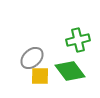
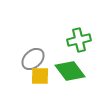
green cross: moved 1 px right
gray ellipse: moved 1 px right, 1 px down
